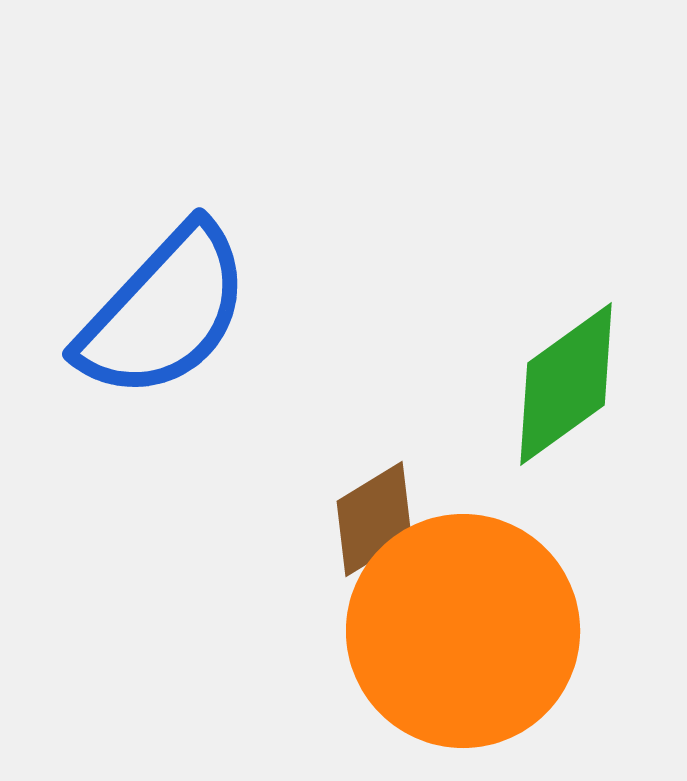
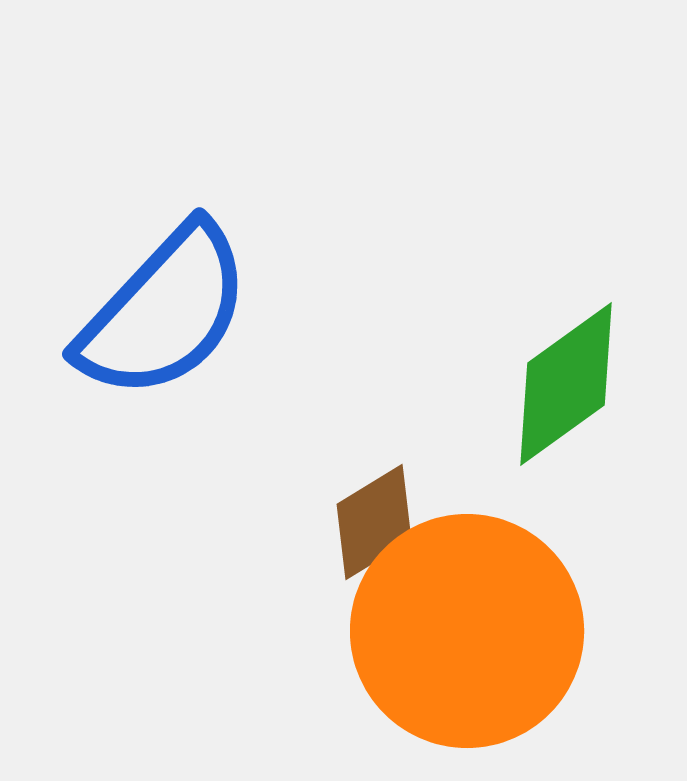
brown diamond: moved 3 px down
orange circle: moved 4 px right
